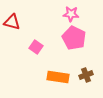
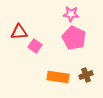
red triangle: moved 7 px right, 10 px down; rotated 18 degrees counterclockwise
pink square: moved 1 px left, 1 px up
